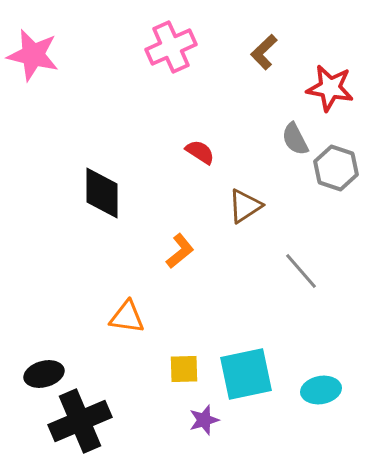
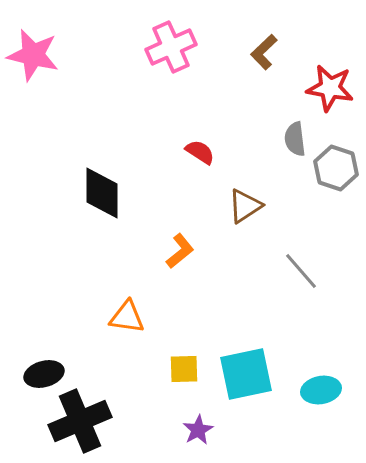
gray semicircle: rotated 20 degrees clockwise
purple star: moved 6 px left, 10 px down; rotated 12 degrees counterclockwise
